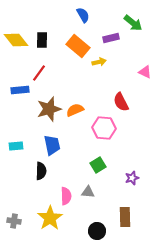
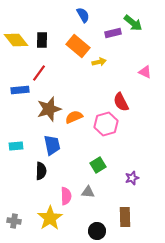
purple rectangle: moved 2 px right, 5 px up
orange semicircle: moved 1 px left, 7 px down
pink hexagon: moved 2 px right, 4 px up; rotated 20 degrees counterclockwise
